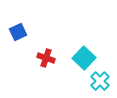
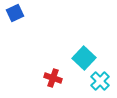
blue square: moved 3 px left, 19 px up
red cross: moved 7 px right, 20 px down
